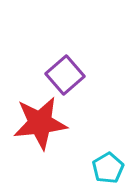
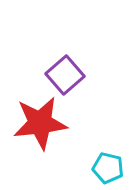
cyan pentagon: rotated 28 degrees counterclockwise
